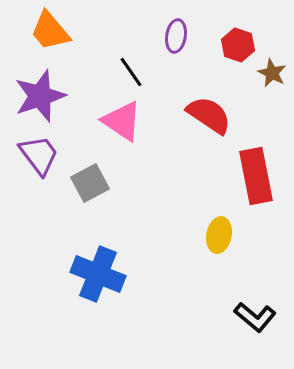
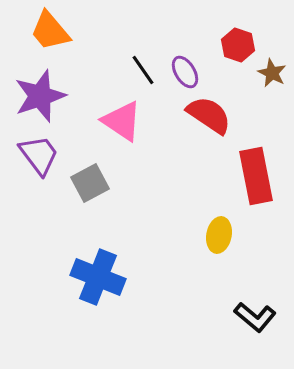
purple ellipse: moved 9 px right, 36 px down; rotated 40 degrees counterclockwise
black line: moved 12 px right, 2 px up
blue cross: moved 3 px down
